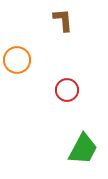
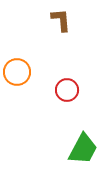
brown L-shape: moved 2 px left
orange circle: moved 12 px down
